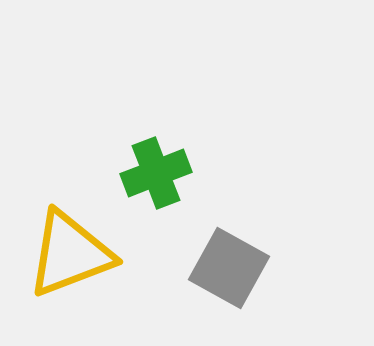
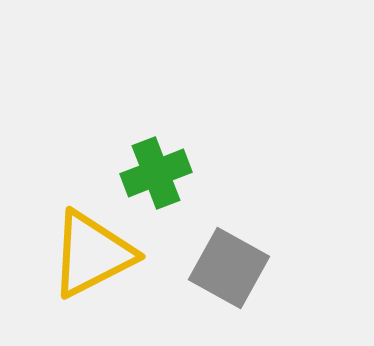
yellow triangle: moved 22 px right; rotated 6 degrees counterclockwise
